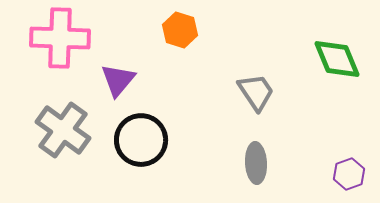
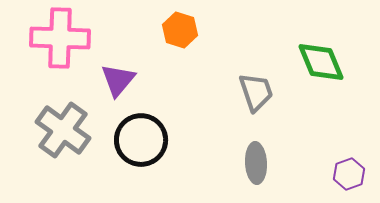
green diamond: moved 16 px left, 3 px down
gray trapezoid: rotated 15 degrees clockwise
